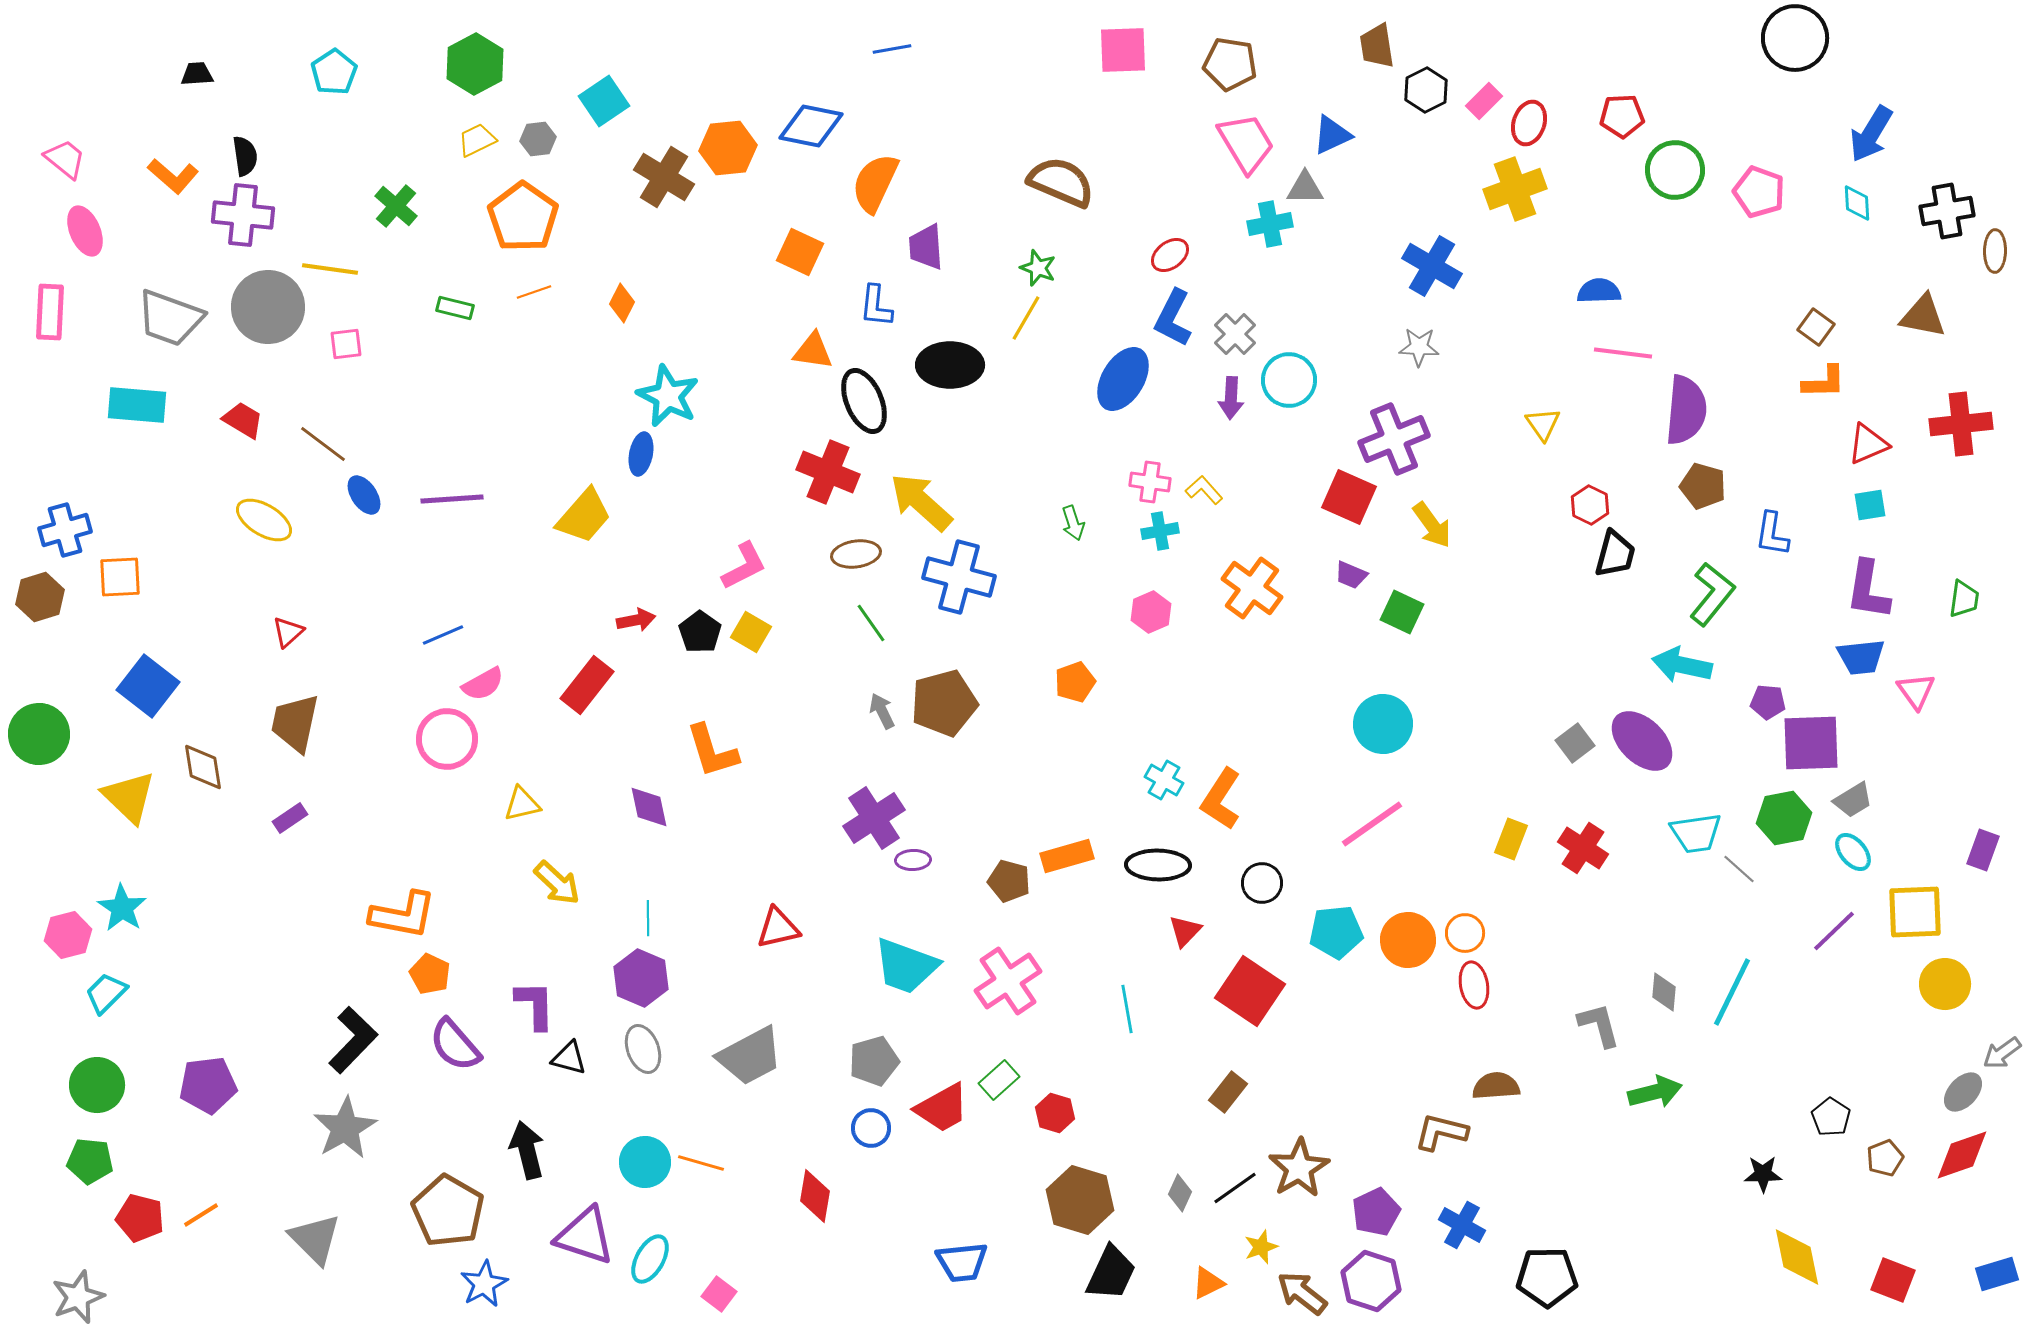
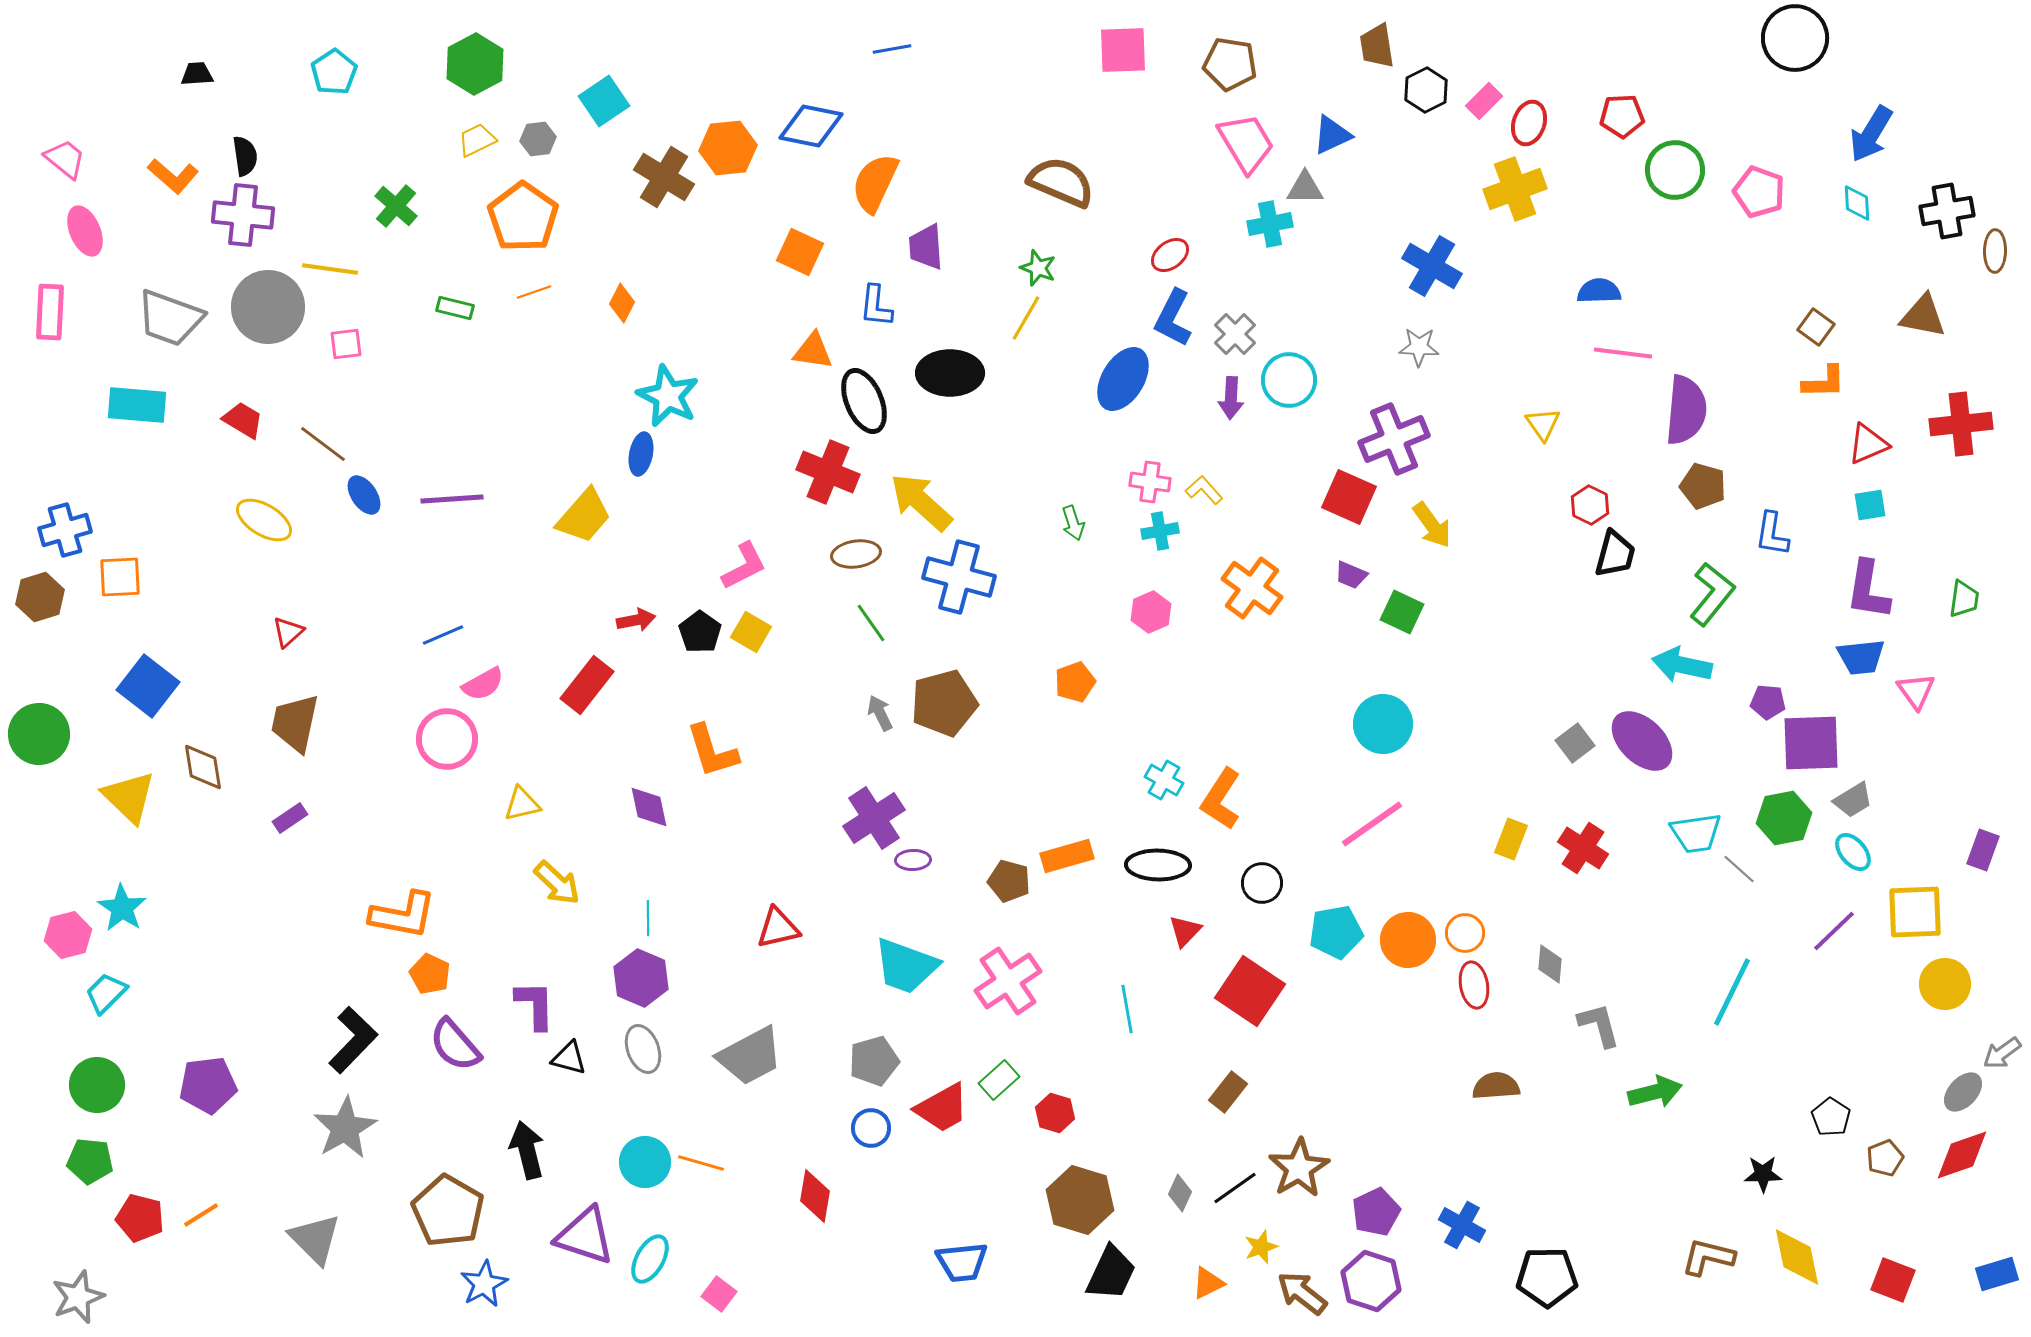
black ellipse at (950, 365): moved 8 px down
gray arrow at (882, 711): moved 2 px left, 2 px down
cyan pentagon at (1336, 932): rotated 4 degrees counterclockwise
gray diamond at (1664, 992): moved 114 px left, 28 px up
brown L-shape at (1441, 1132): moved 267 px right, 125 px down
